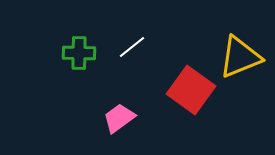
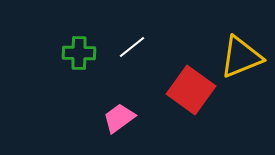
yellow triangle: moved 1 px right
